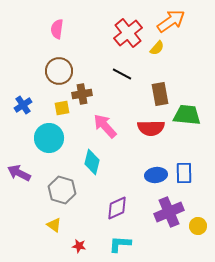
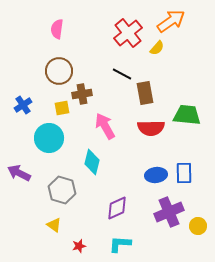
brown rectangle: moved 15 px left, 1 px up
pink arrow: rotated 12 degrees clockwise
red star: rotated 24 degrees counterclockwise
